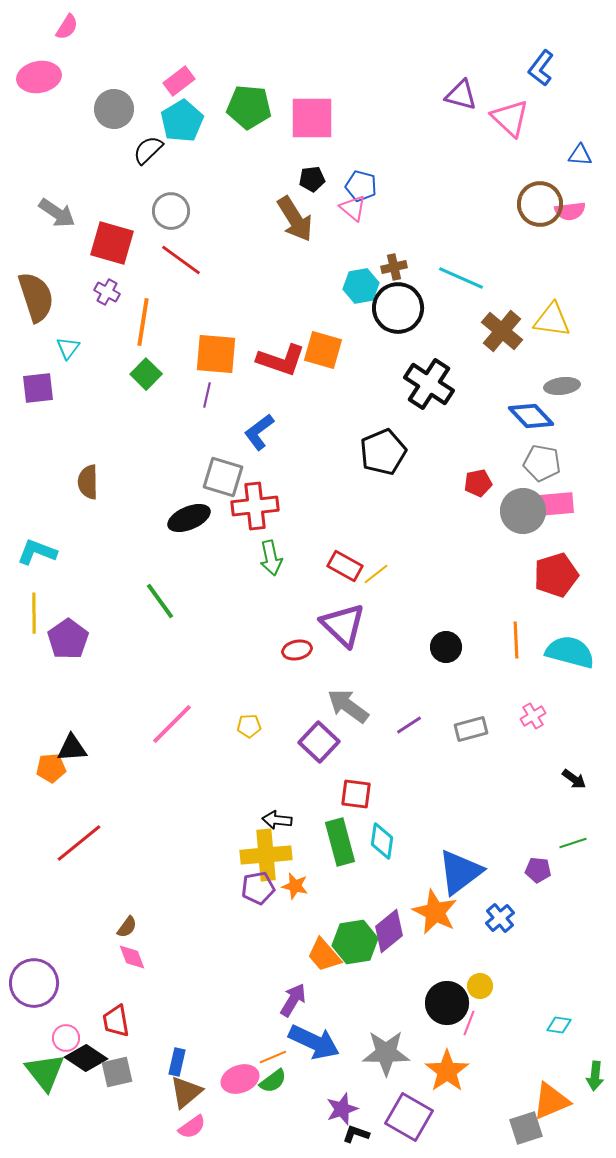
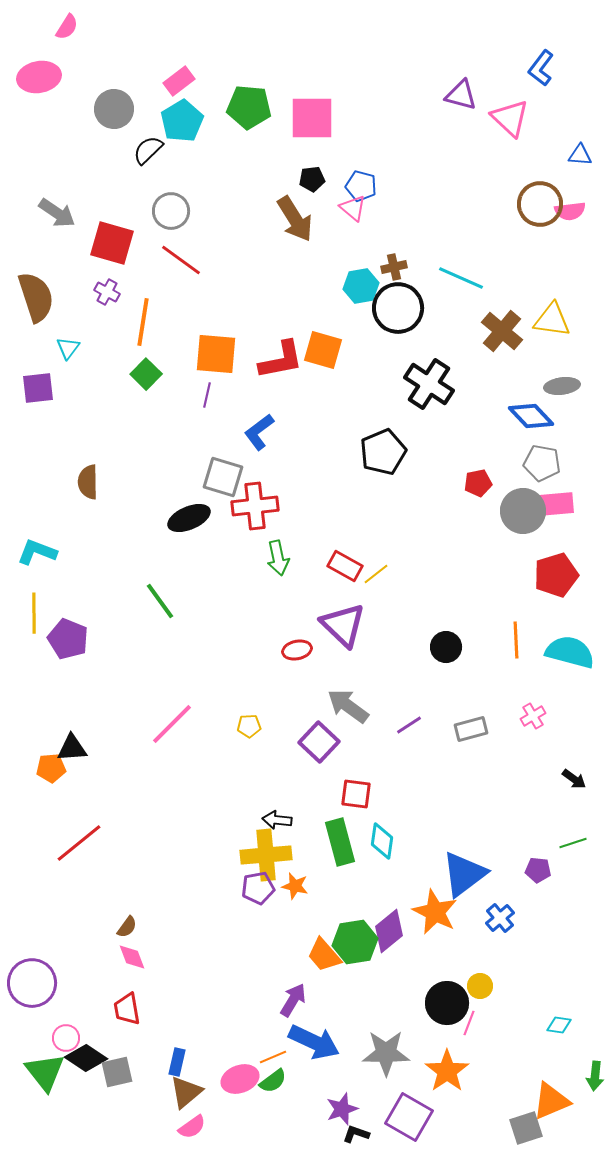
red L-shape at (281, 360): rotated 30 degrees counterclockwise
green arrow at (271, 558): moved 7 px right
purple pentagon at (68, 639): rotated 15 degrees counterclockwise
blue triangle at (460, 872): moved 4 px right, 2 px down
purple circle at (34, 983): moved 2 px left
red trapezoid at (116, 1021): moved 11 px right, 12 px up
